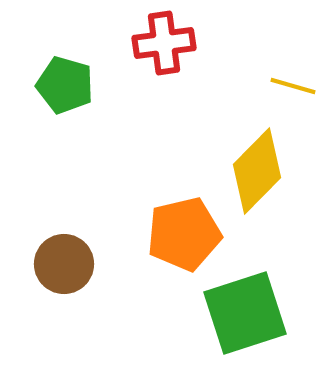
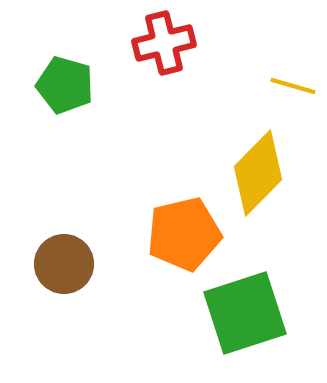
red cross: rotated 6 degrees counterclockwise
yellow diamond: moved 1 px right, 2 px down
